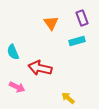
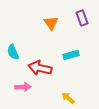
cyan rectangle: moved 6 px left, 14 px down
pink arrow: moved 6 px right; rotated 28 degrees counterclockwise
